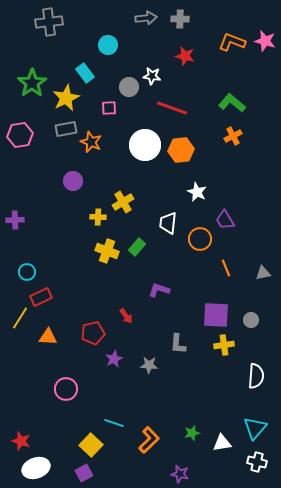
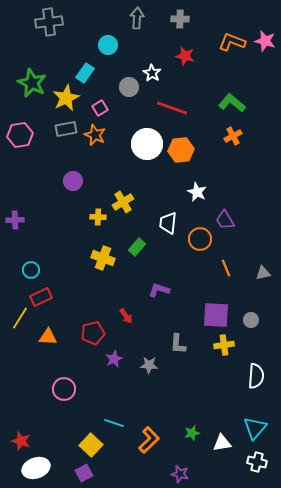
gray arrow at (146, 18): moved 9 px left; rotated 80 degrees counterclockwise
cyan rectangle at (85, 73): rotated 72 degrees clockwise
white star at (152, 76): moved 3 px up; rotated 24 degrees clockwise
green star at (32, 83): rotated 12 degrees counterclockwise
pink square at (109, 108): moved 9 px left; rotated 28 degrees counterclockwise
orange star at (91, 142): moved 4 px right, 7 px up
white circle at (145, 145): moved 2 px right, 1 px up
yellow cross at (107, 251): moved 4 px left, 7 px down
cyan circle at (27, 272): moved 4 px right, 2 px up
pink circle at (66, 389): moved 2 px left
